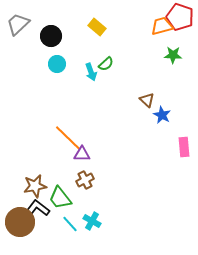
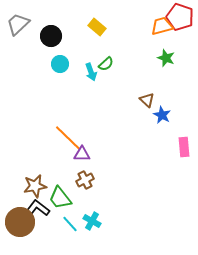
green star: moved 7 px left, 3 px down; rotated 18 degrees clockwise
cyan circle: moved 3 px right
